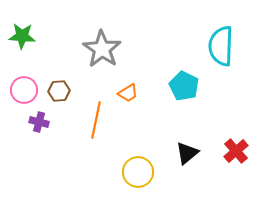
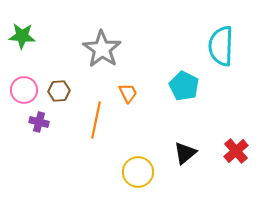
orange trapezoid: rotated 85 degrees counterclockwise
black triangle: moved 2 px left
